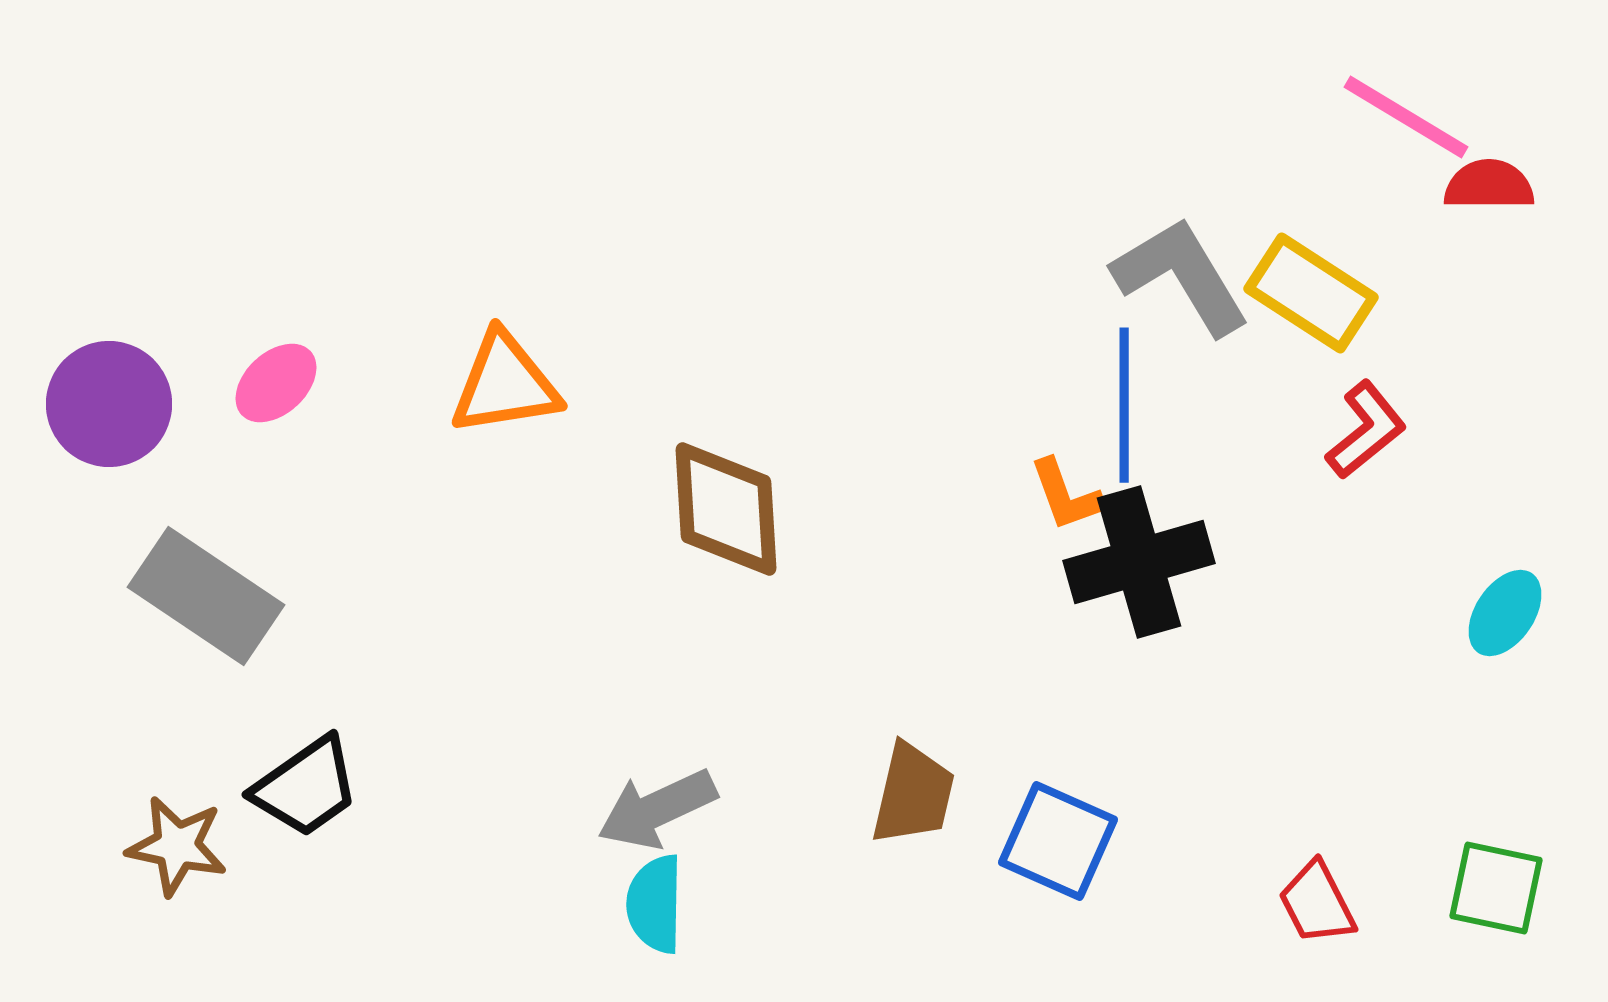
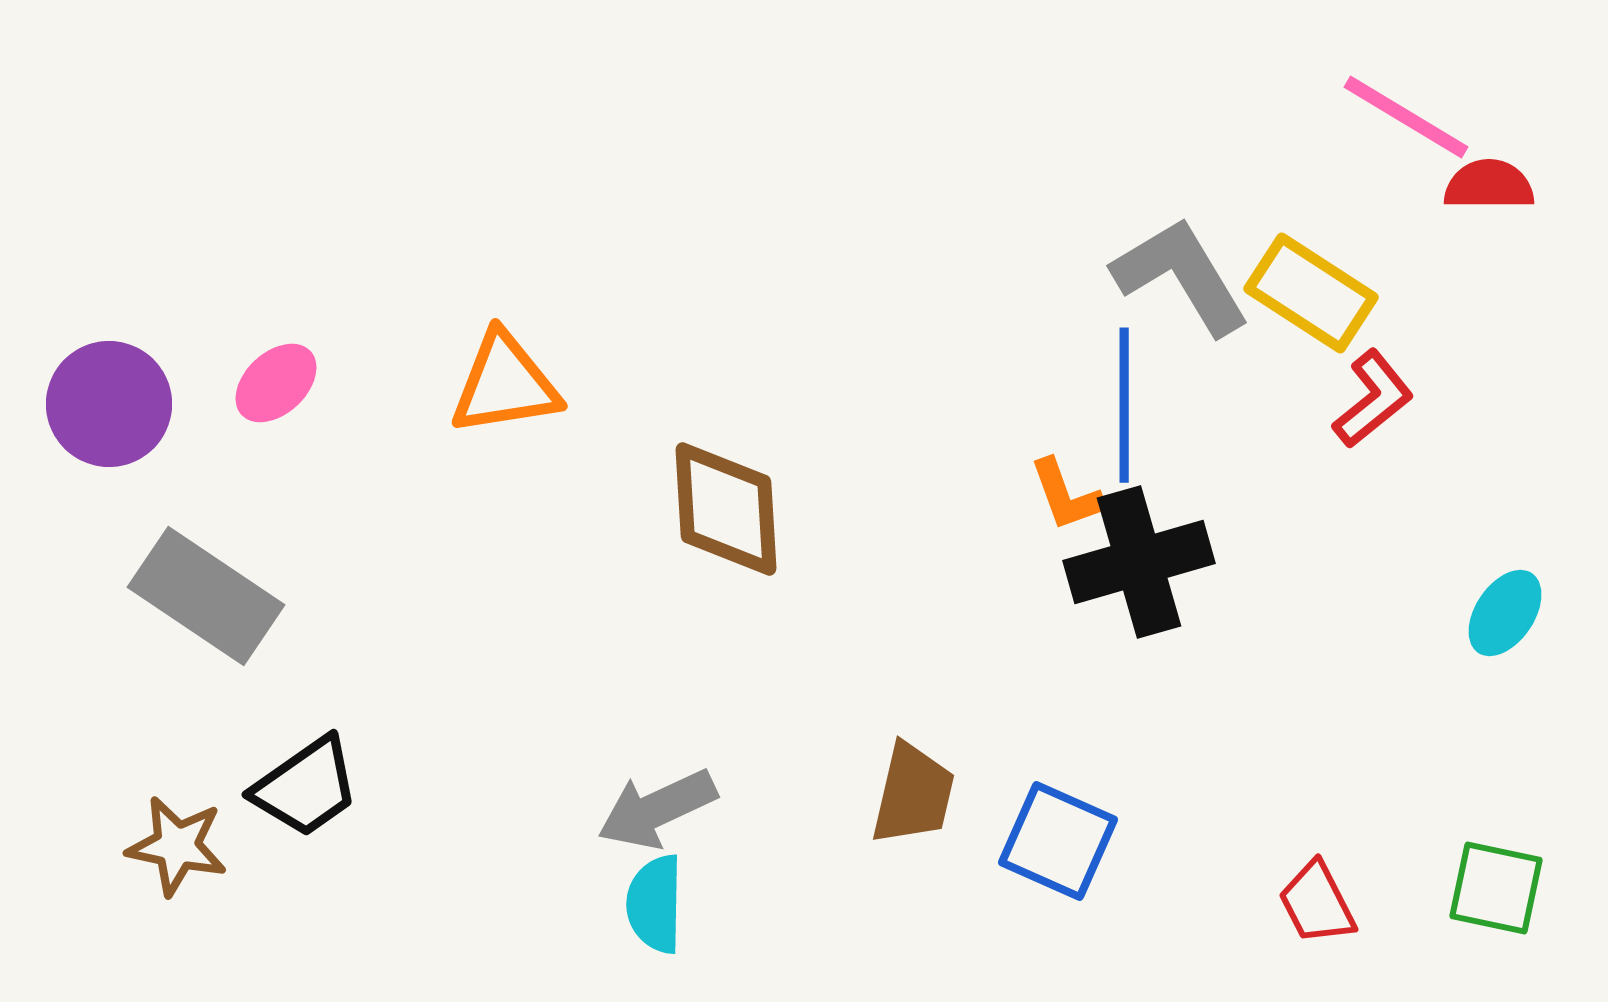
red L-shape: moved 7 px right, 31 px up
